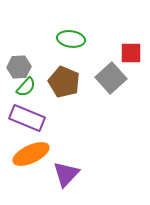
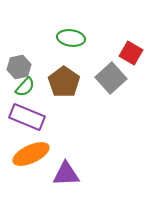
green ellipse: moved 1 px up
red square: rotated 30 degrees clockwise
gray hexagon: rotated 10 degrees counterclockwise
brown pentagon: rotated 12 degrees clockwise
green semicircle: moved 1 px left
purple rectangle: moved 1 px up
purple triangle: rotated 44 degrees clockwise
